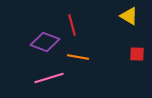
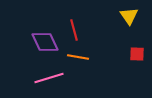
yellow triangle: rotated 24 degrees clockwise
red line: moved 2 px right, 5 px down
purple diamond: rotated 44 degrees clockwise
